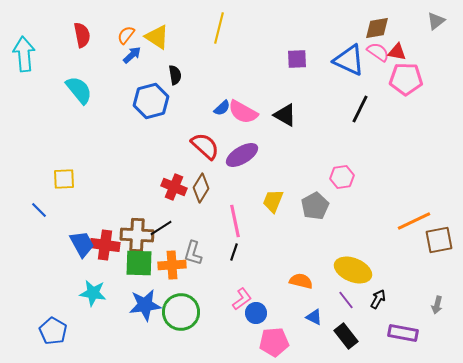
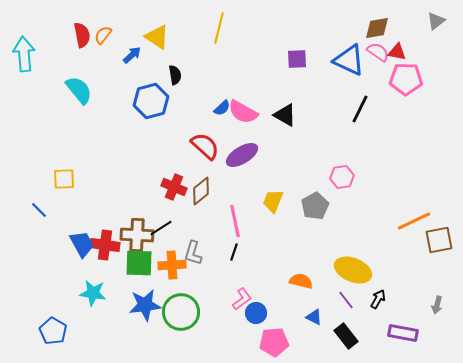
orange semicircle at (126, 35): moved 23 px left
brown diamond at (201, 188): moved 3 px down; rotated 20 degrees clockwise
